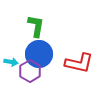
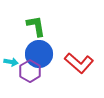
green L-shape: rotated 20 degrees counterclockwise
red L-shape: rotated 28 degrees clockwise
